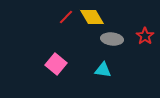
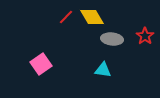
pink square: moved 15 px left; rotated 15 degrees clockwise
